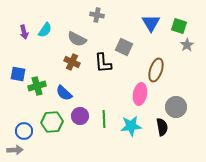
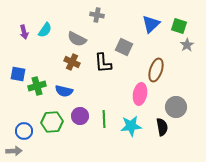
blue triangle: moved 1 px down; rotated 18 degrees clockwise
blue semicircle: moved 2 px up; rotated 30 degrees counterclockwise
gray arrow: moved 1 px left, 1 px down
